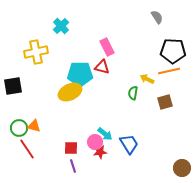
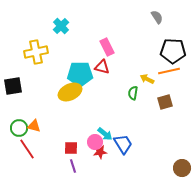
blue trapezoid: moved 6 px left
